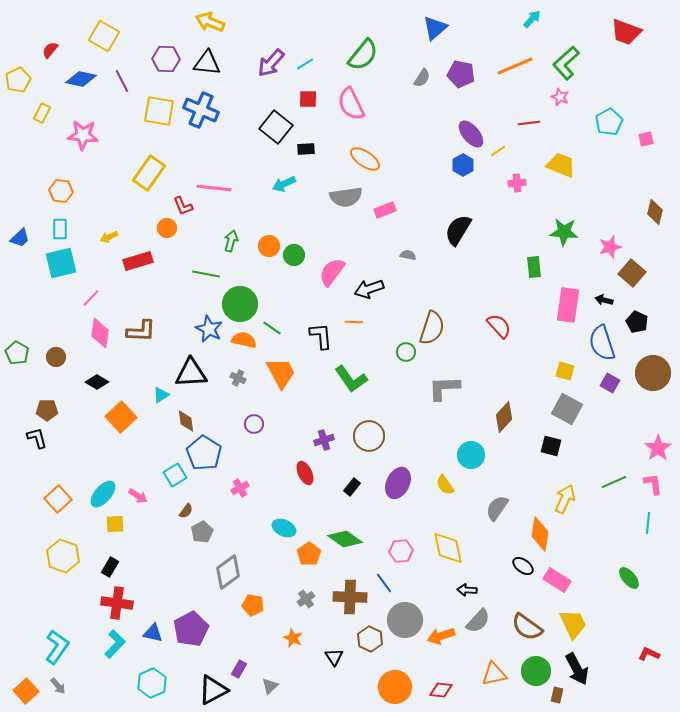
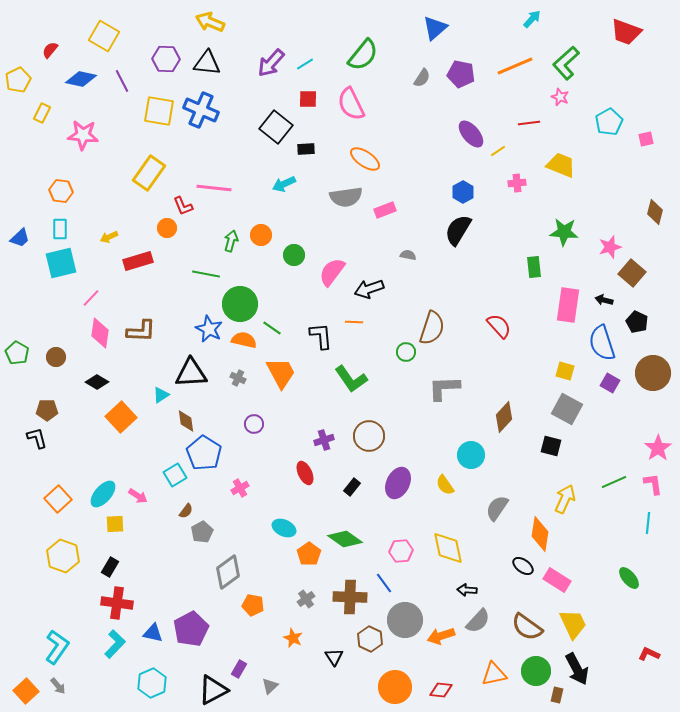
blue hexagon at (463, 165): moved 27 px down
orange circle at (269, 246): moved 8 px left, 11 px up
